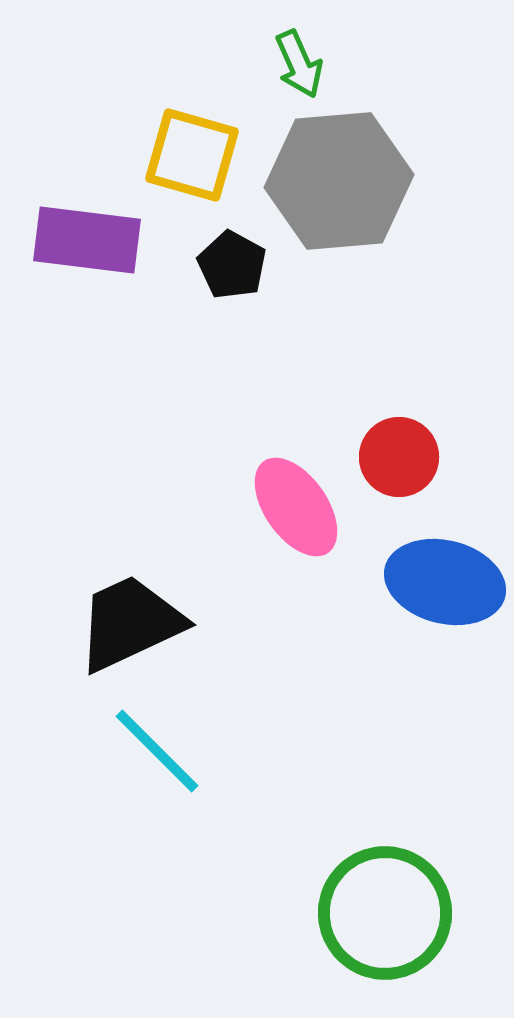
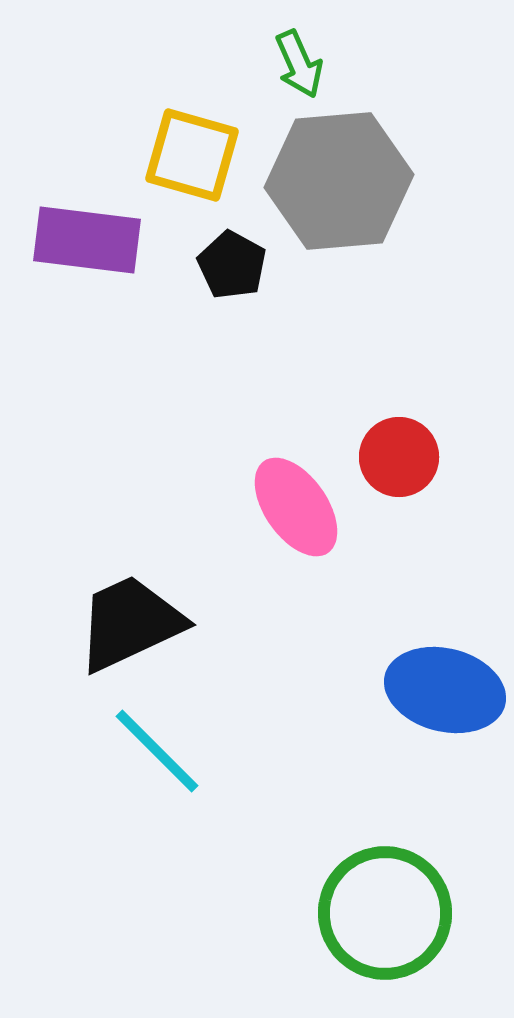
blue ellipse: moved 108 px down
